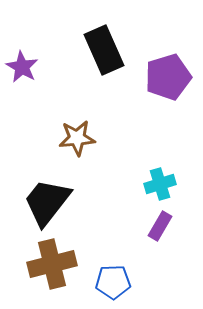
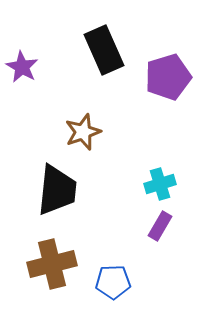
brown star: moved 6 px right, 6 px up; rotated 15 degrees counterclockwise
black trapezoid: moved 10 px right, 12 px up; rotated 148 degrees clockwise
